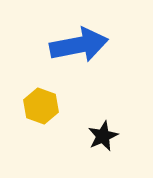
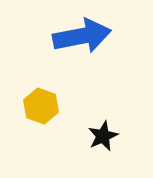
blue arrow: moved 3 px right, 9 px up
